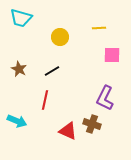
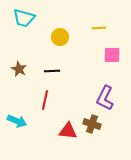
cyan trapezoid: moved 3 px right
black line: rotated 28 degrees clockwise
red triangle: rotated 18 degrees counterclockwise
